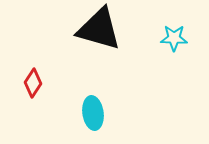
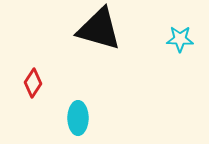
cyan star: moved 6 px right, 1 px down
cyan ellipse: moved 15 px left, 5 px down; rotated 8 degrees clockwise
